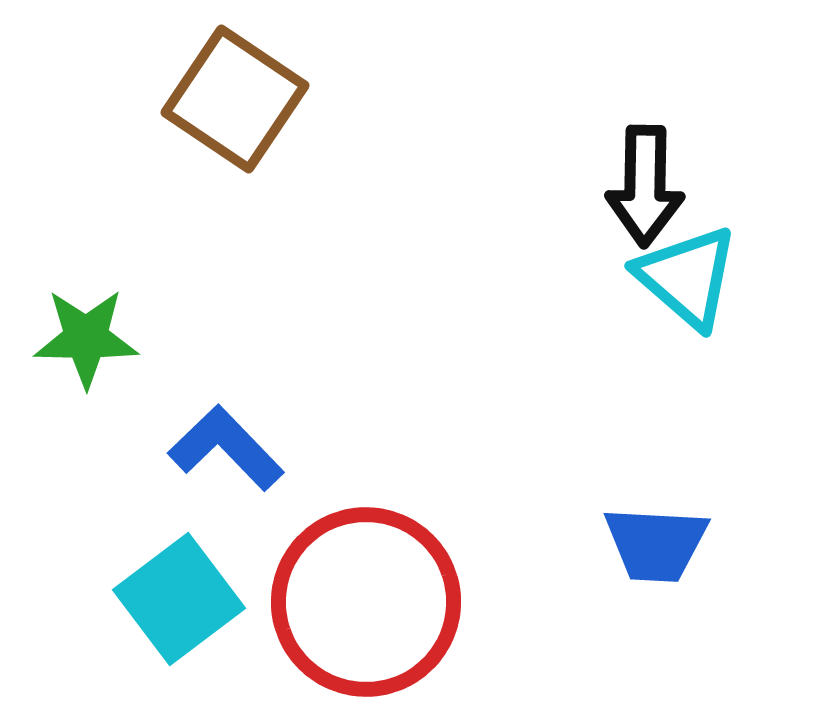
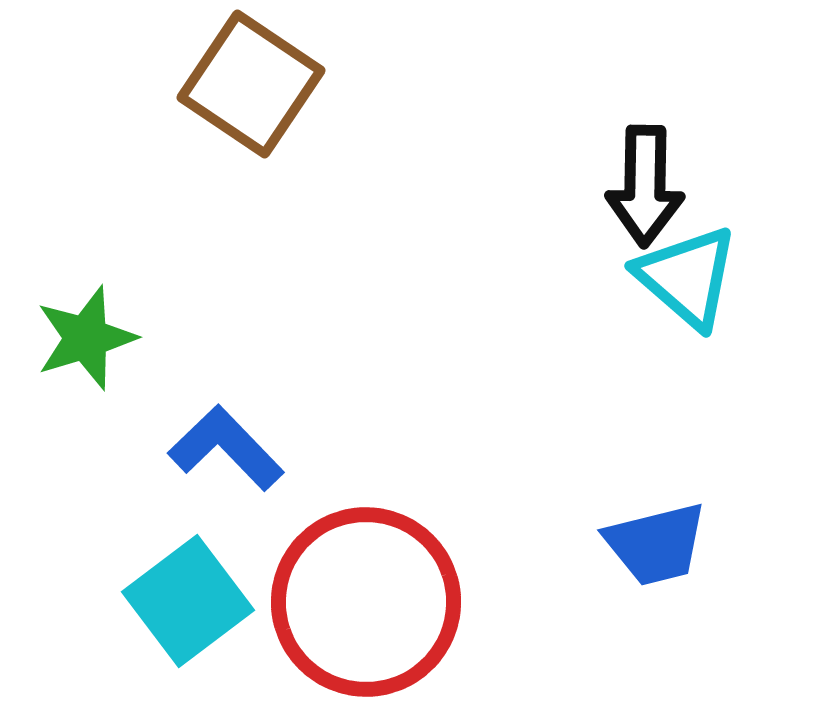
brown square: moved 16 px right, 15 px up
green star: rotated 18 degrees counterclockwise
blue trapezoid: rotated 17 degrees counterclockwise
cyan square: moved 9 px right, 2 px down
